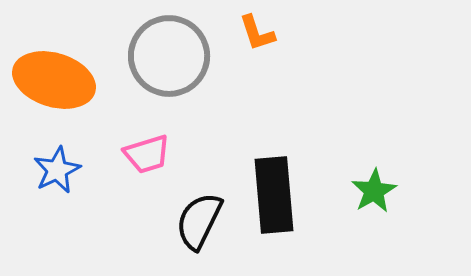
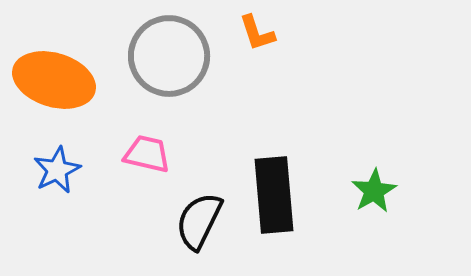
pink trapezoid: rotated 150 degrees counterclockwise
